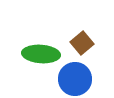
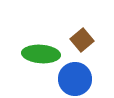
brown square: moved 3 px up
